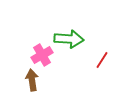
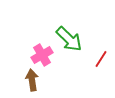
green arrow: rotated 40 degrees clockwise
red line: moved 1 px left, 1 px up
